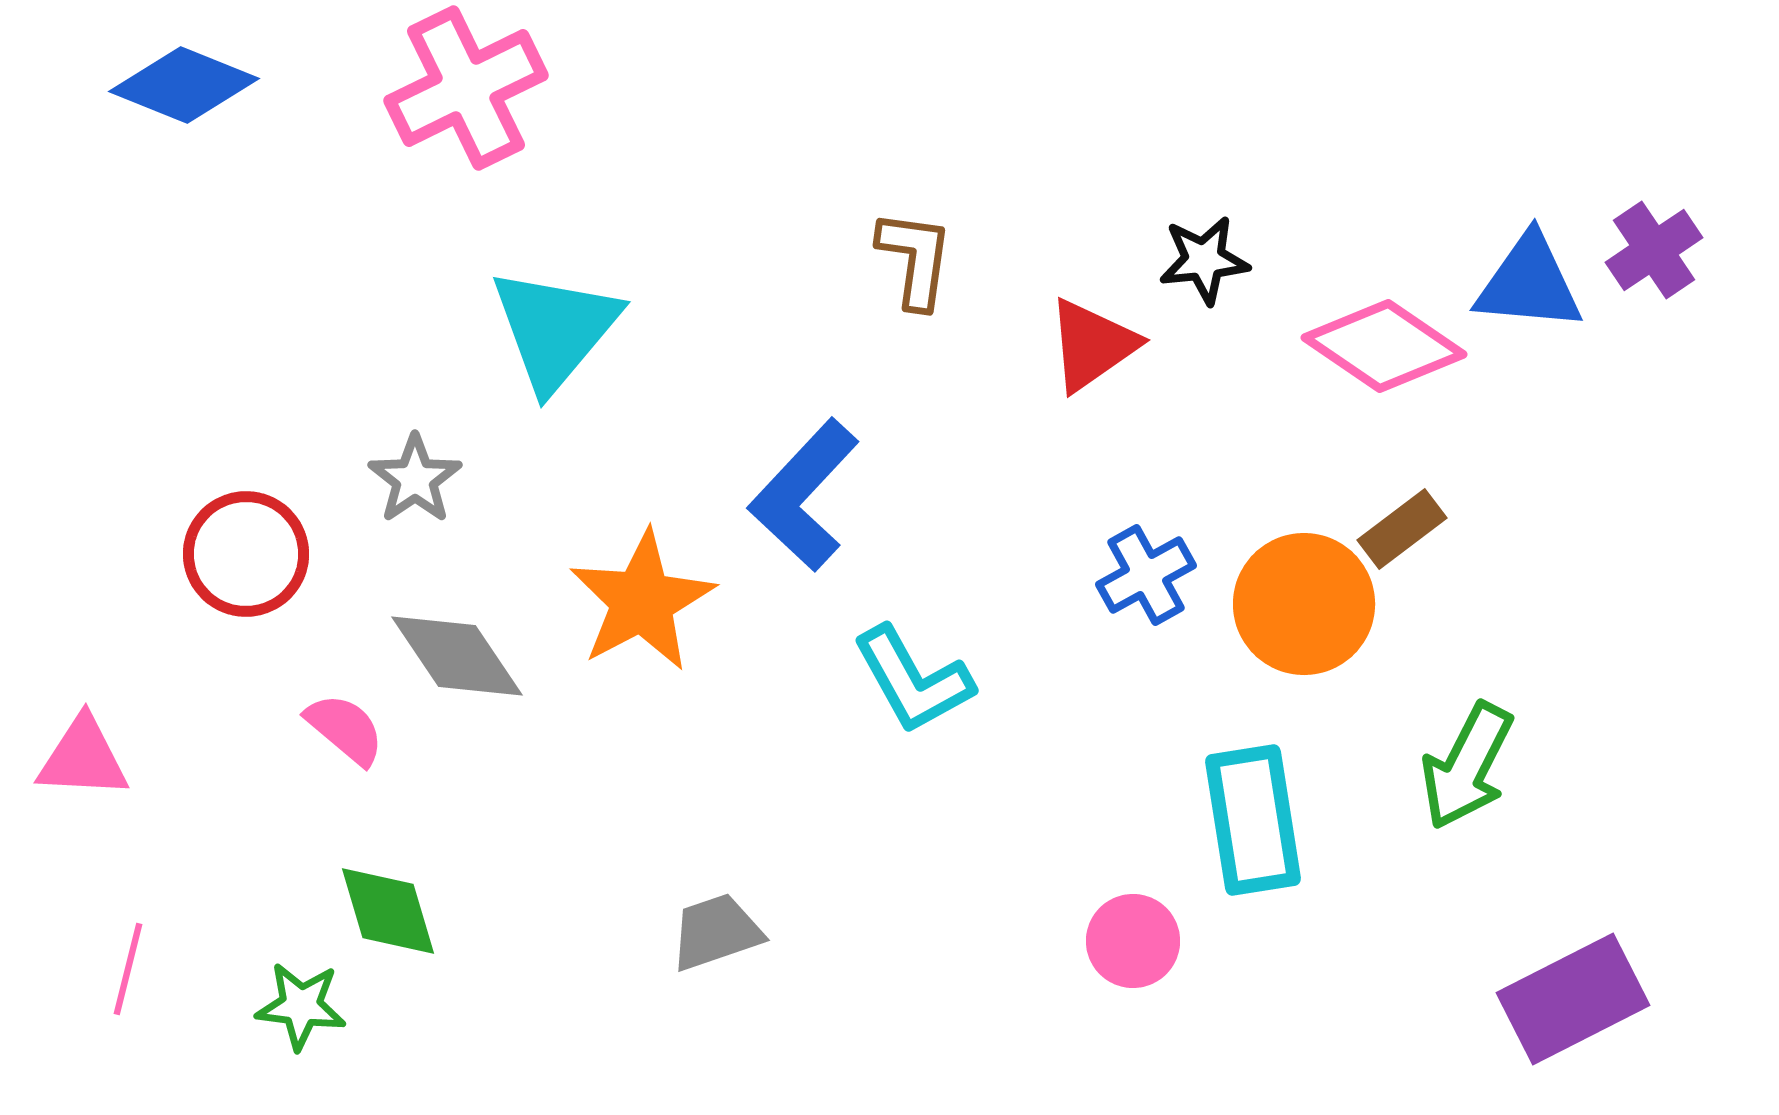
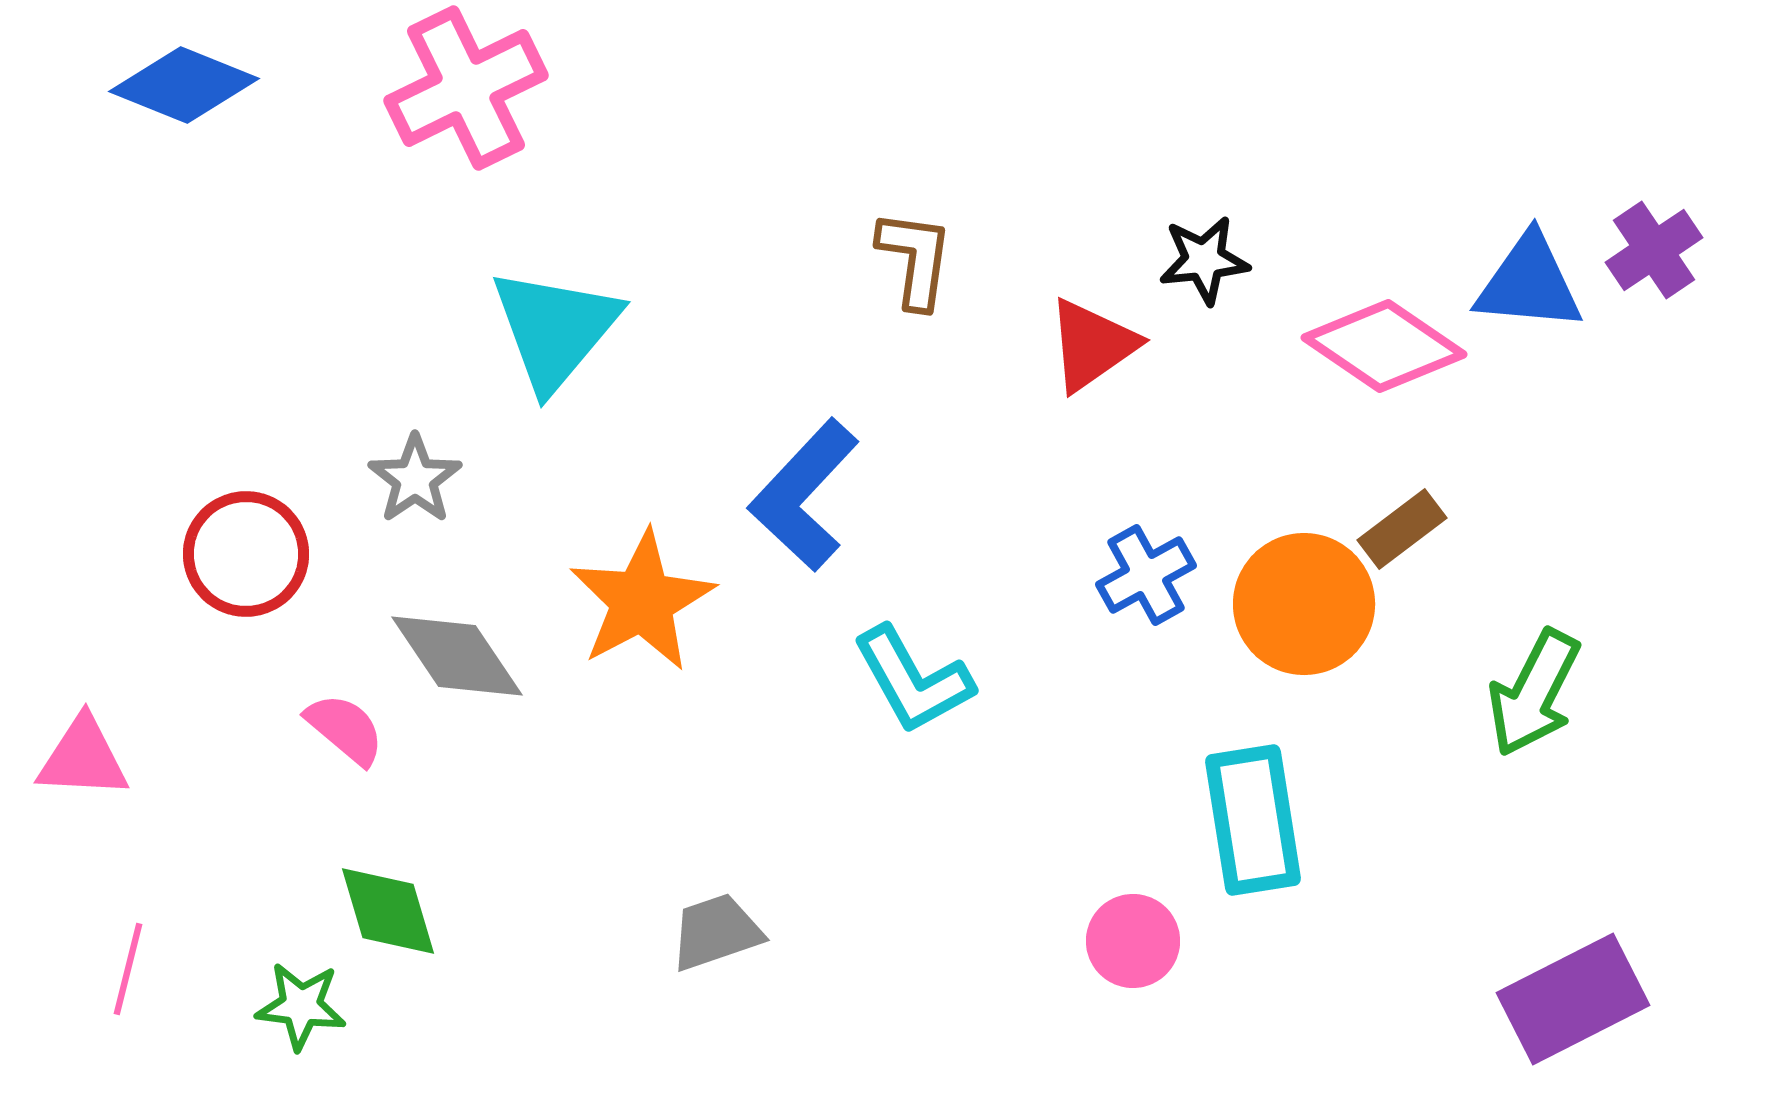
green arrow: moved 67 px right, 73 px up
